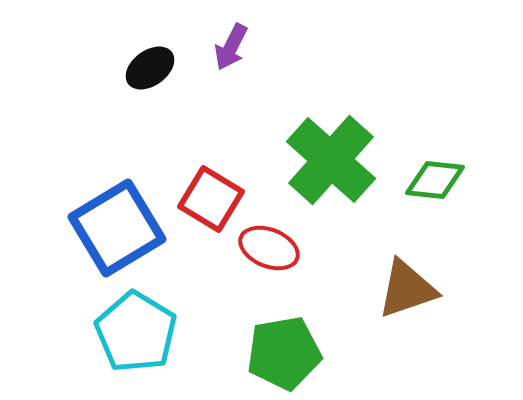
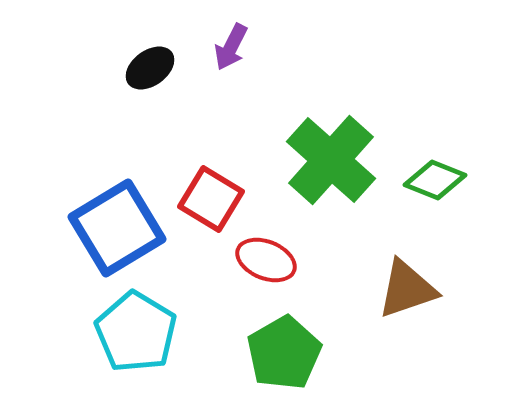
green diamond: rotated 16 degrees clockwise
red ellipse: moved 3 px left, 12 px down
green pentagon: rotated 20 degrees counterclockwise
